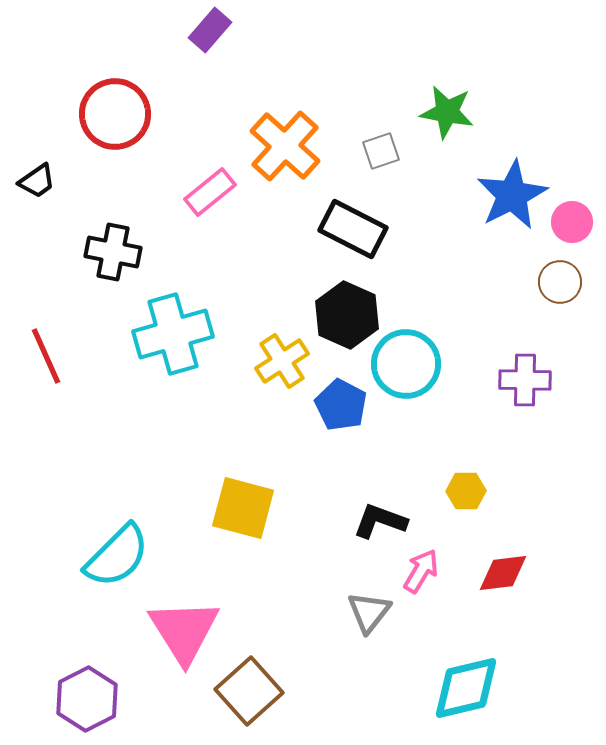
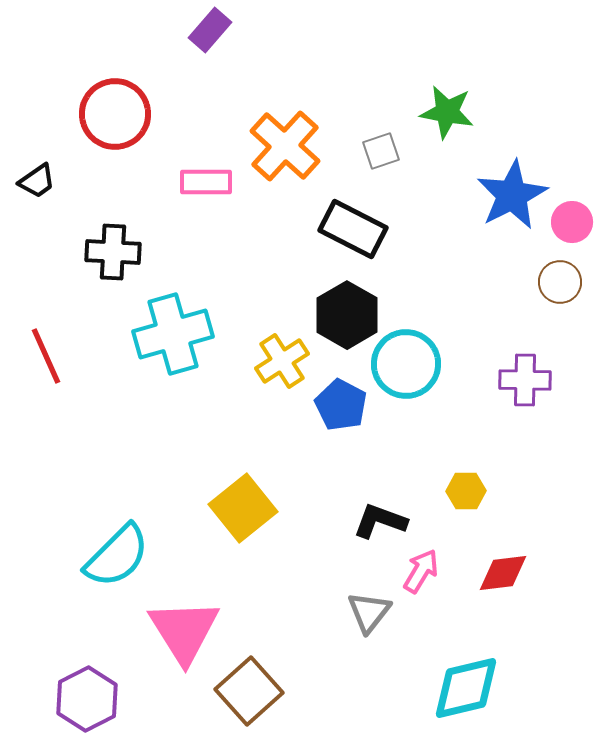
pink rectangle: moved 4 px left, 10 px up; rotated 39 degrees clockwise
black cross: rotated 8 degrees counterclockwise
black hexagon: rotated 6 degrees clockwise
yellow square: rotated 36 degrees clockwise
